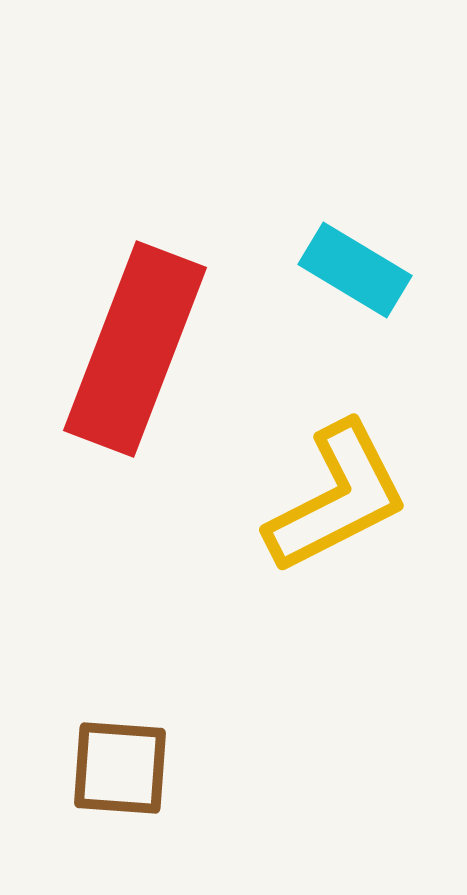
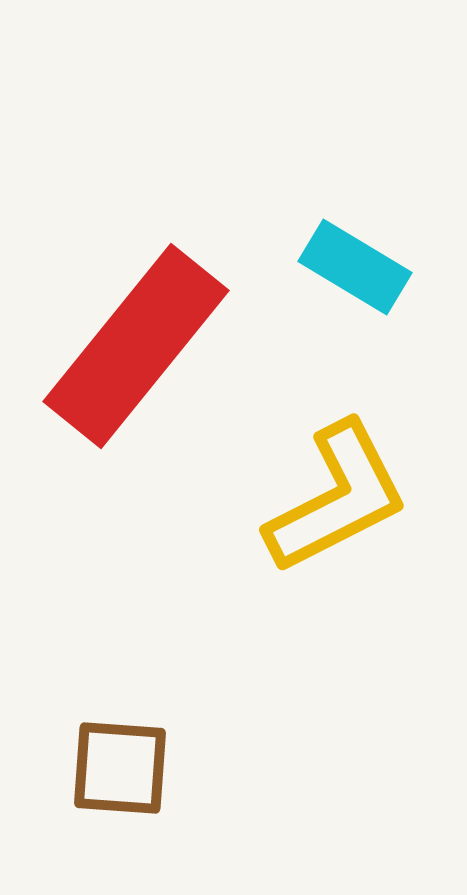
cyan rectangle: moved 3 px up
red rectangle: moved 1 px right, 3 px up; rotated 18 degrees clockwise
